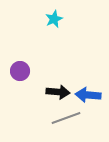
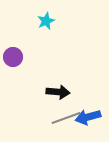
cyan star: moved 8 px left, 2 px down
purple circle: moved 7 px left, 14 px up
blue arrow: moved 22 px down; rotated 20 degrees counterclockwise
